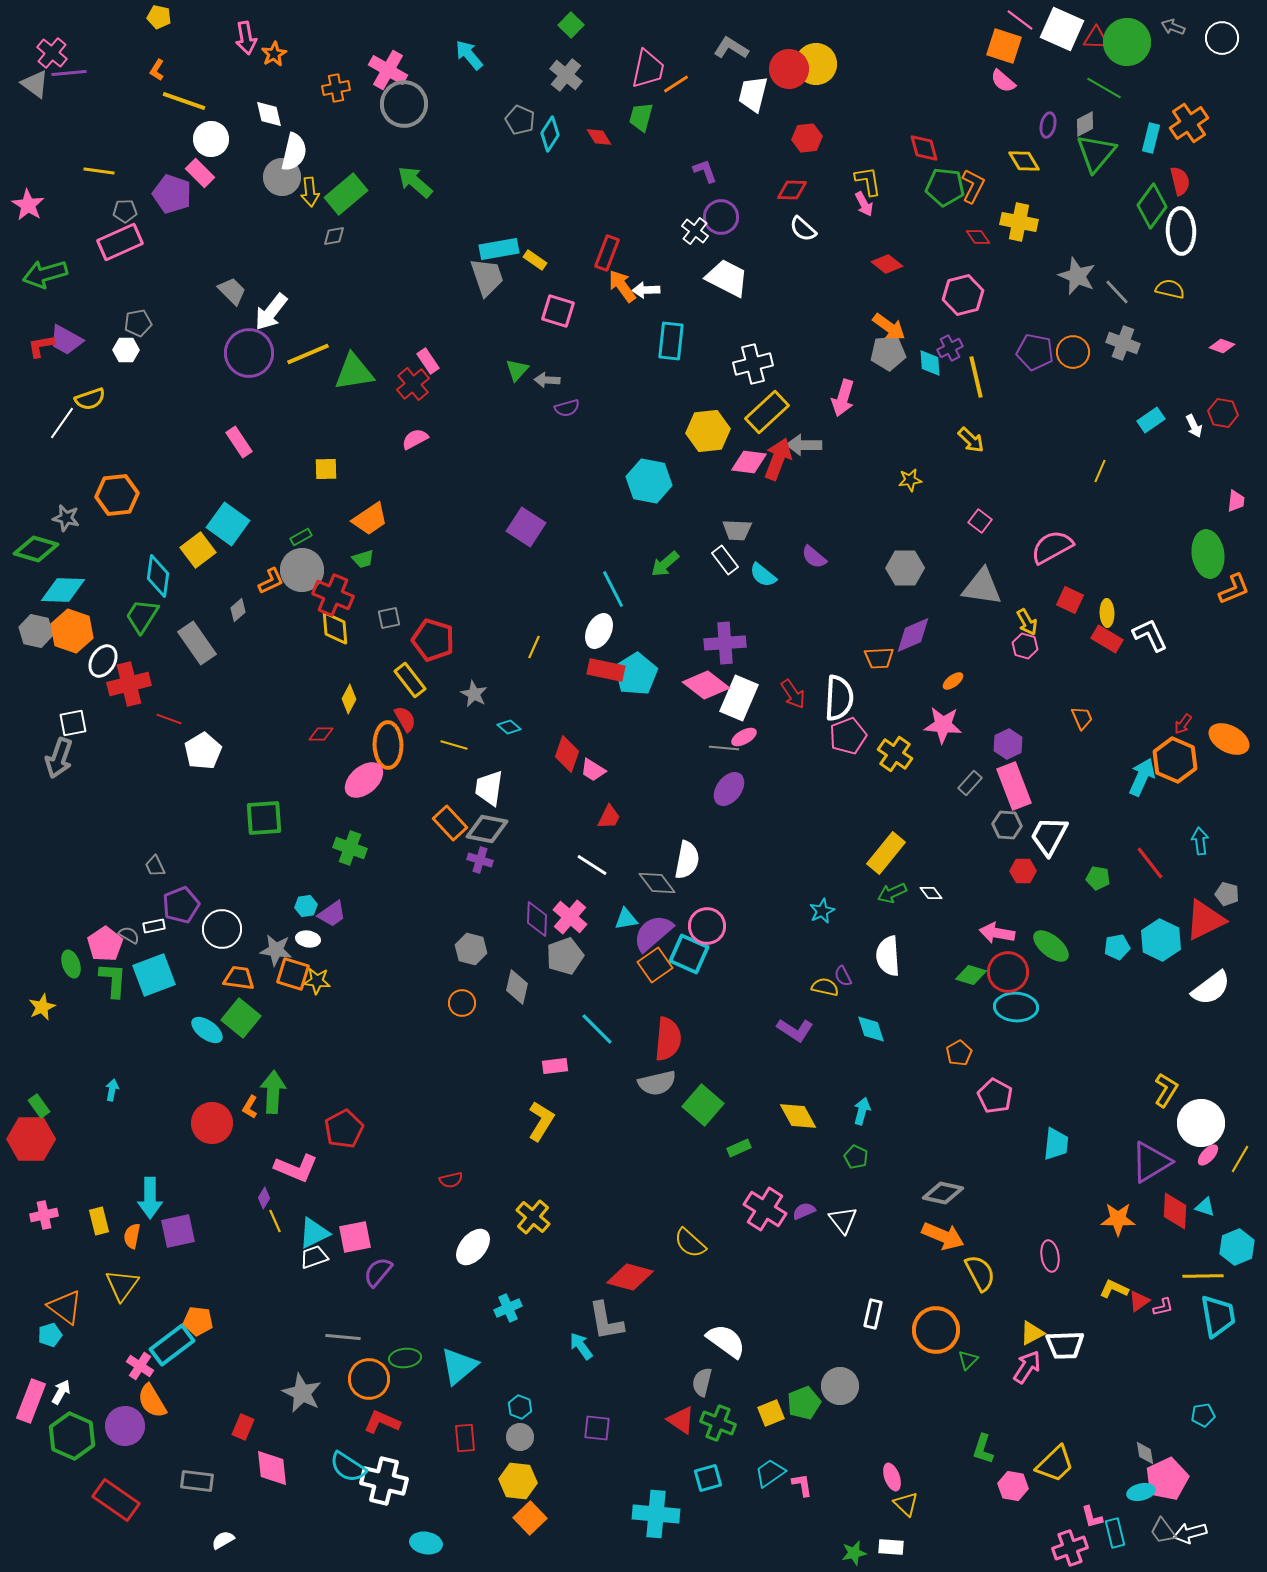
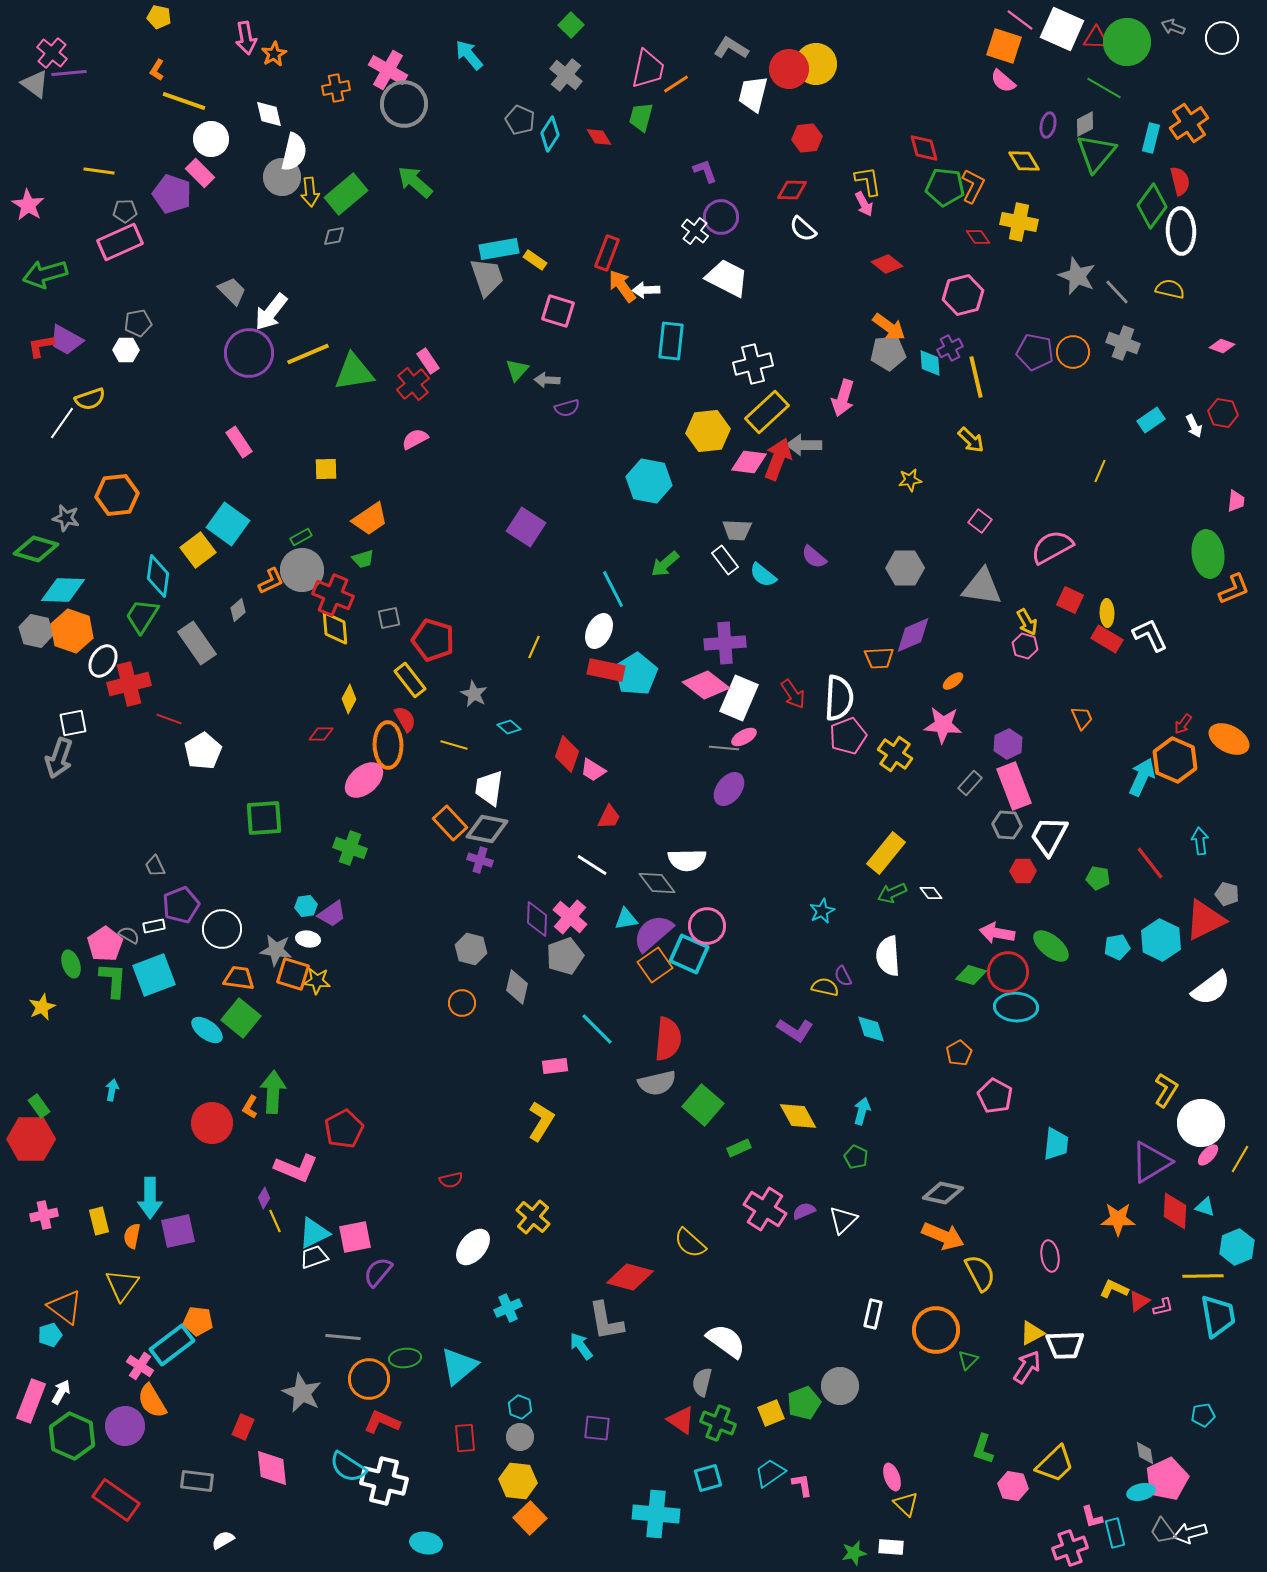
white semicircle at (687, 860): rotated 78 degrees clockwise
white triangle at (843, 1220): rotated 24 degrees clockwise
